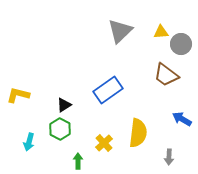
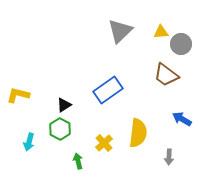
green arrow: rotated 14 degrees counterclockwise
